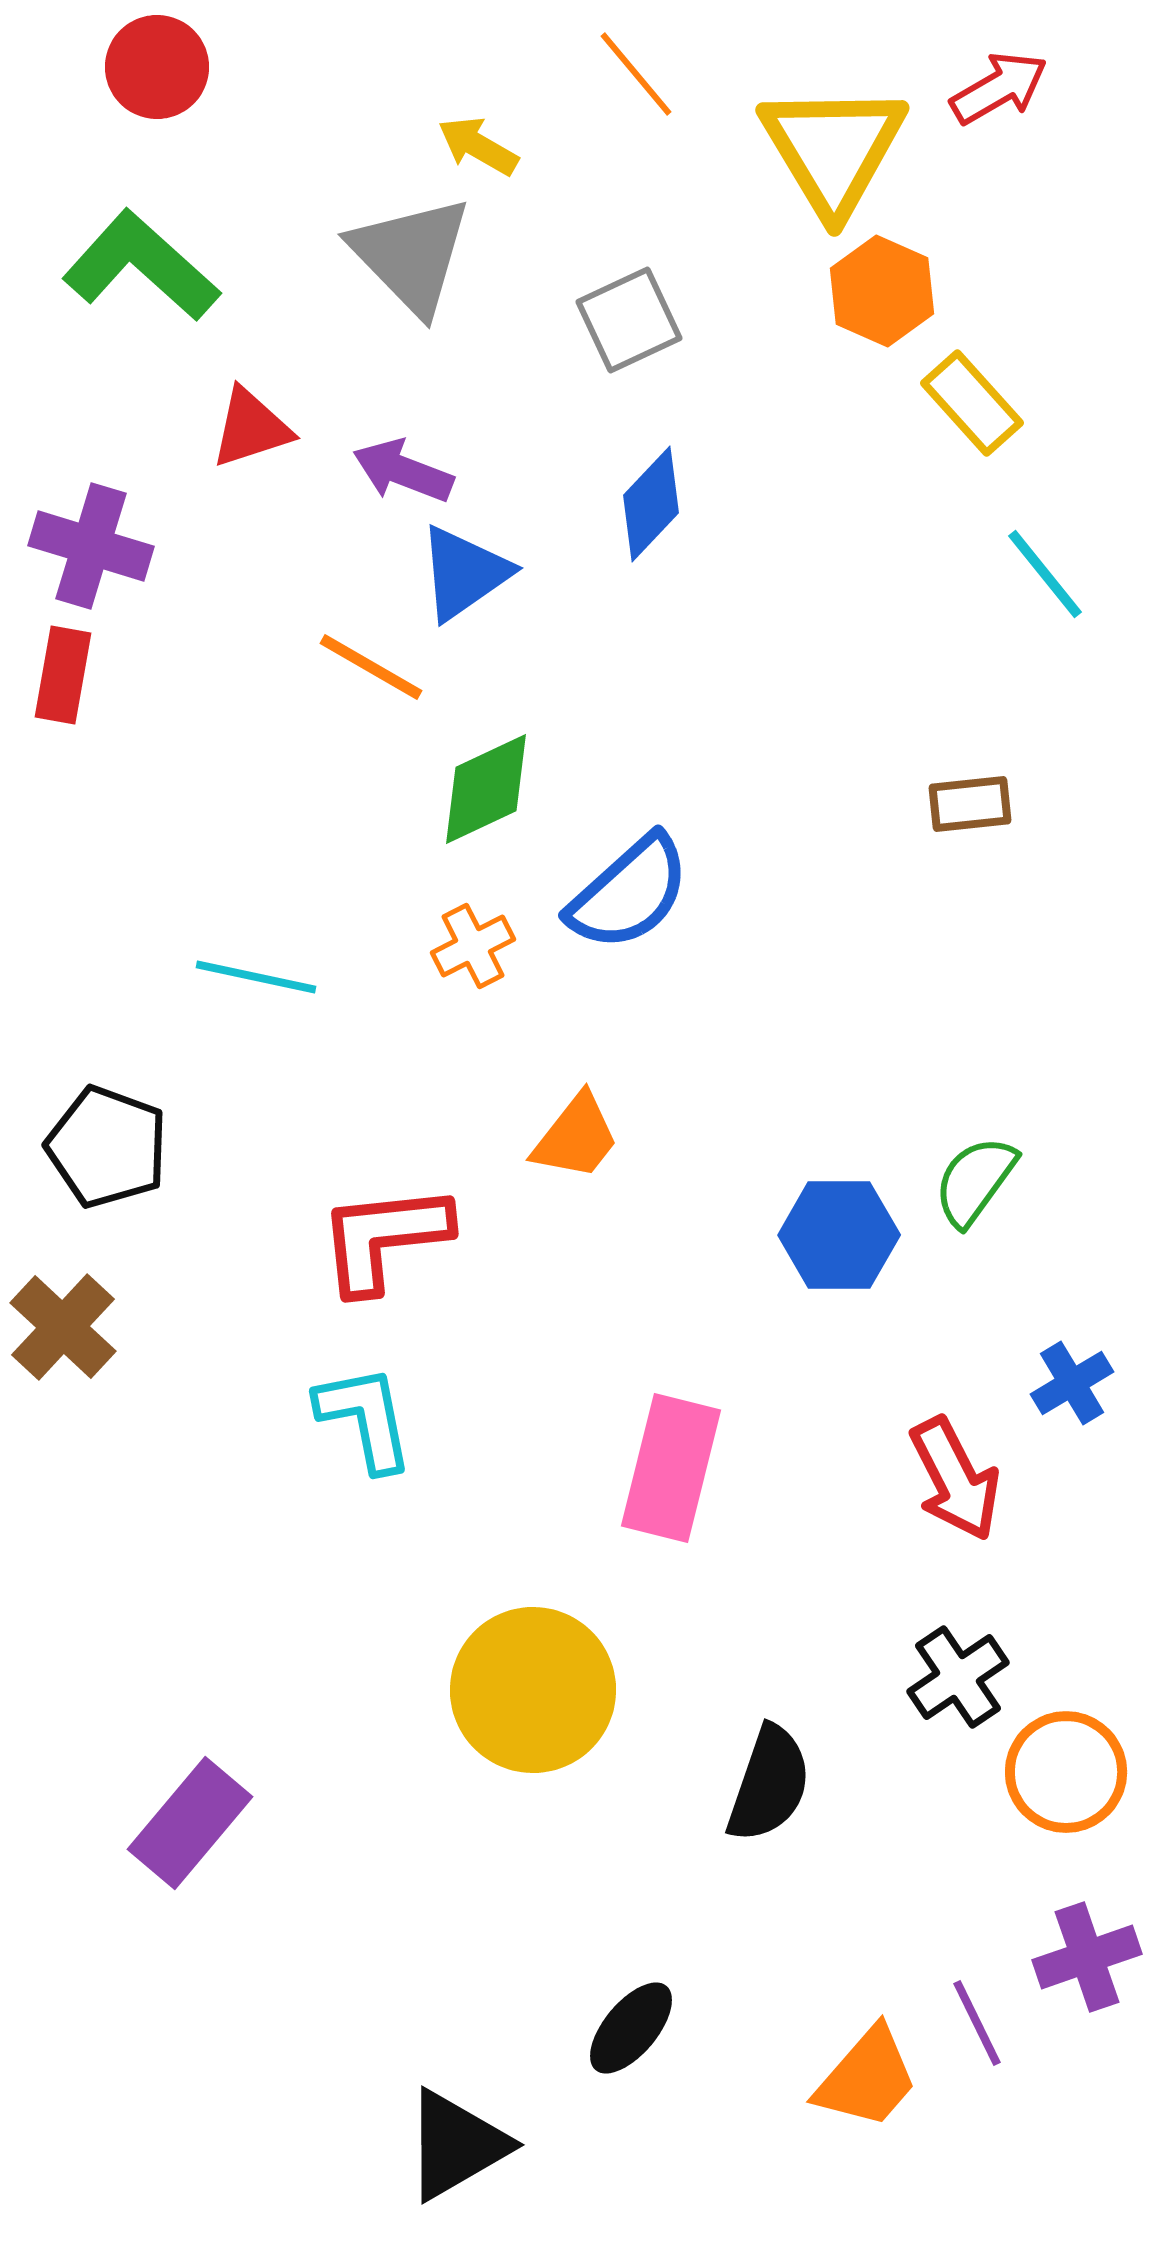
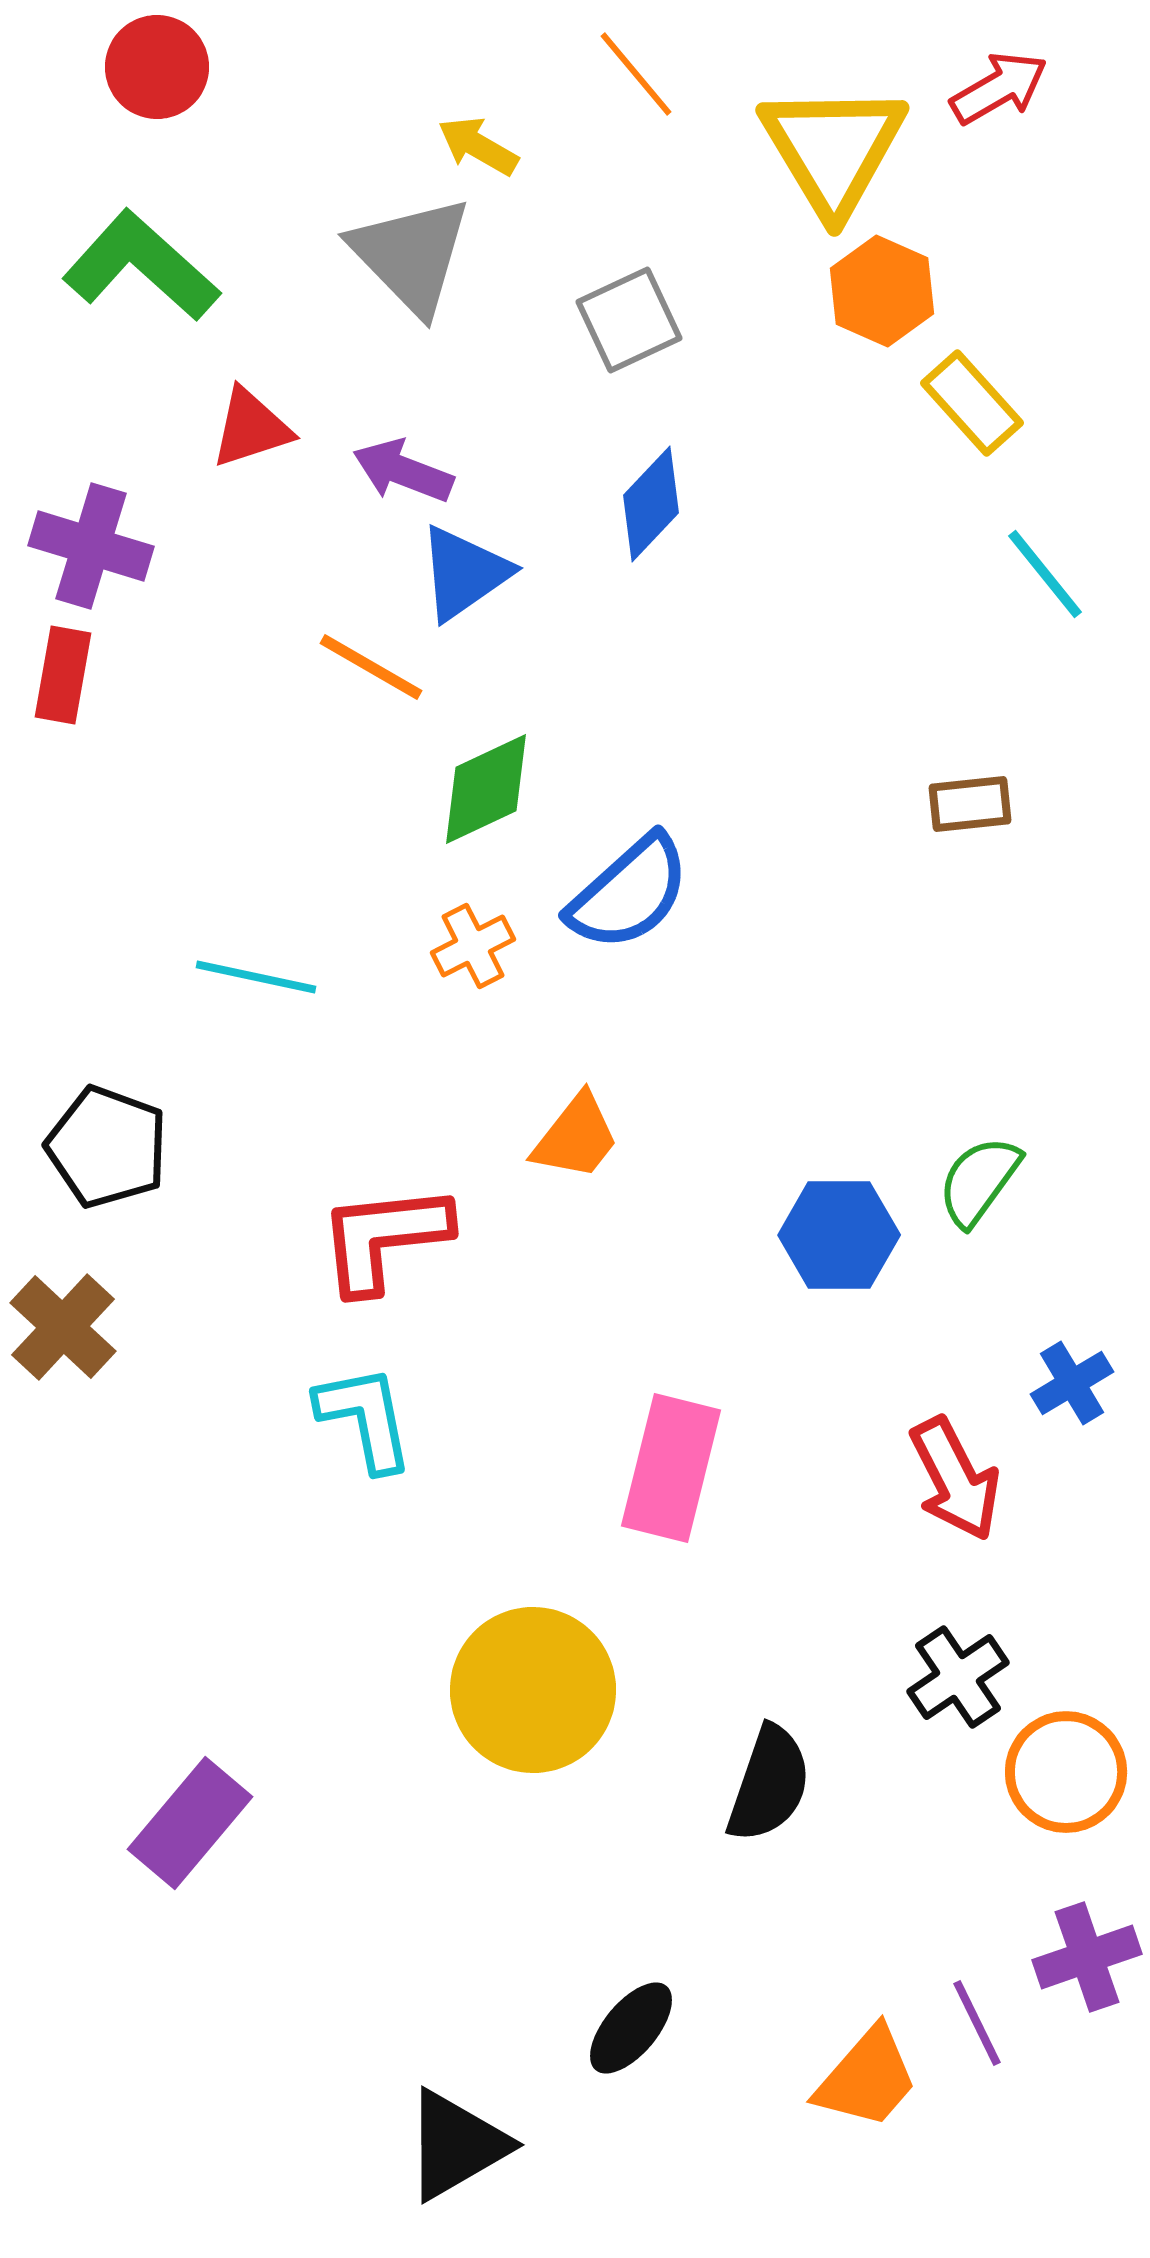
green semicircle at (975, 1181): moved 4 px right
